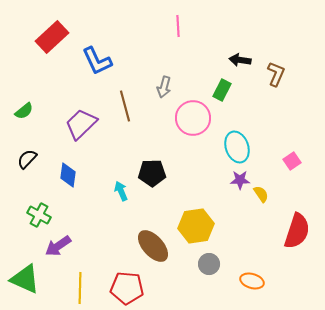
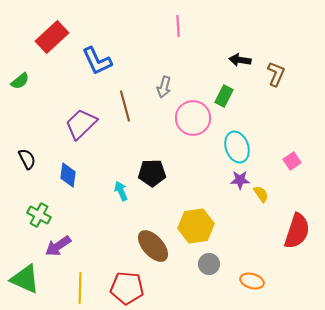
green rectangle: moved 2 px right, 6 px down
green semicircle: moved 4 px left, 30 px up
black semicircle: rotated 110 degrees clockwise
